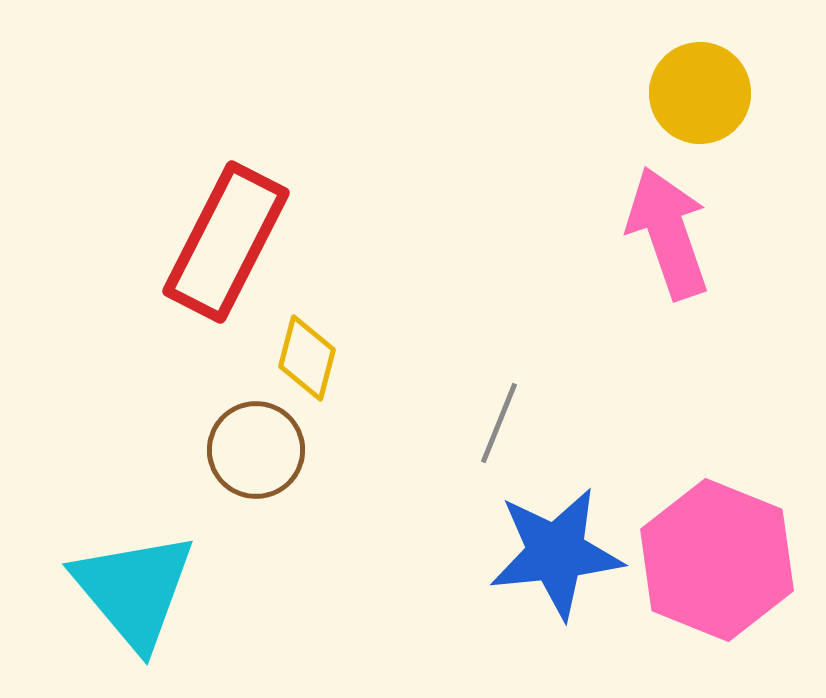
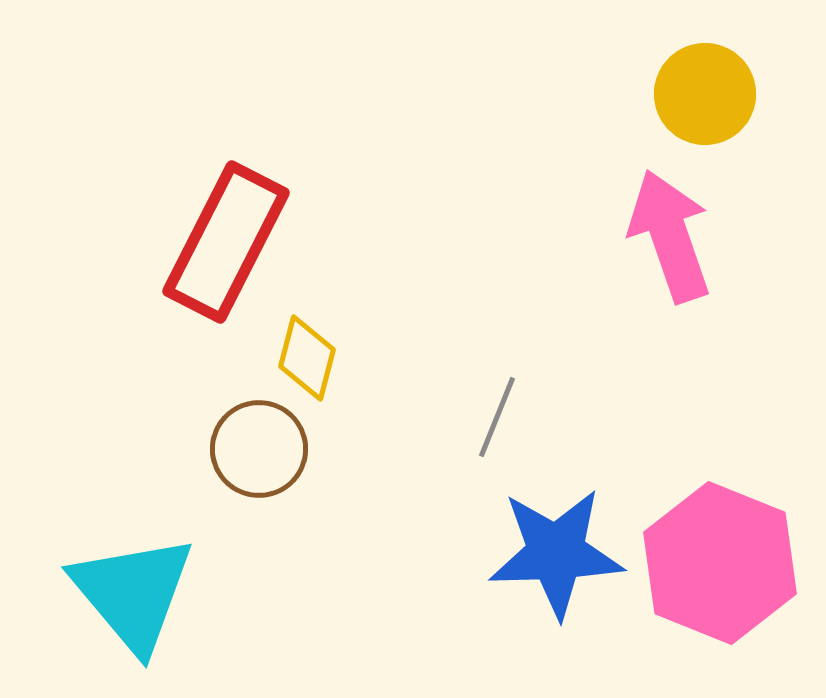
yellow circle: moved 5 px right, 1 px down
pink arrow: moved 2 px right, 3 px down
gray line: moved 2 px left, 6 px up
brown circle: moved 3 px right, 1 px up
blue star: rotated 4 degrees clockwise
pink hexagon: moved 3 px right, 3 px down
cyan triangle: moved 1 px left, 3 px down
